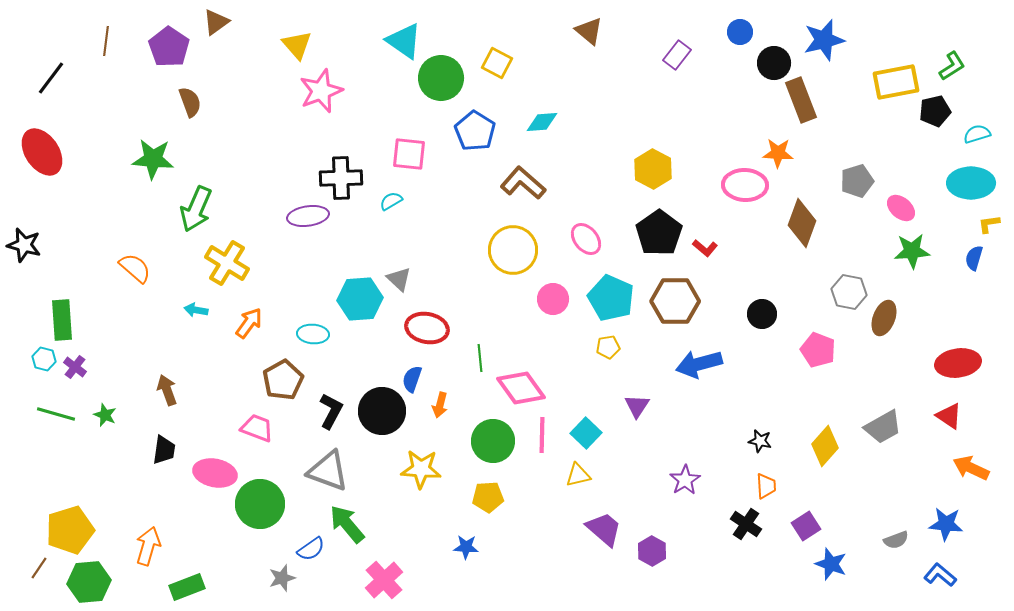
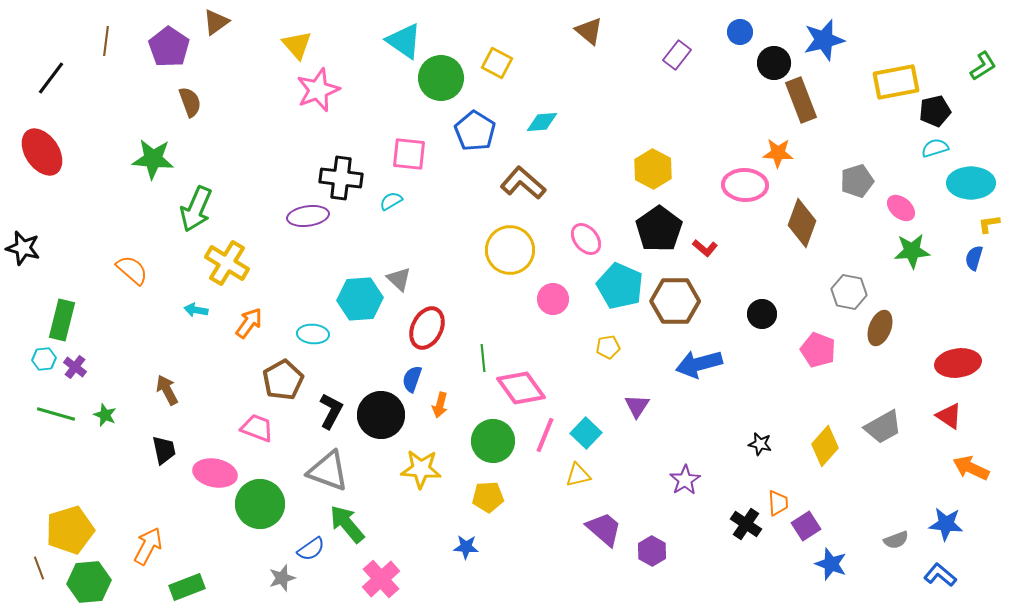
green L-shape at (952, 66): moved 31 px right
pink star at (321, 91): moved 3 px left, 1 px up
cyan semicircle at (977, 134): moved 42 px left, 14 px down
black cross at (341, 178): rotated 9 degrees clockwise
black pentagon at (659, 233): moved 4 px up
black star at (24, 245): moved 1 px left, 3 px down
yellow circle at (513, 250): moved 3 px left
orange semicircle at (135, 268): moved 3 px left, 2 px down
cyan pentagon at (611, 298): moved 9 px right, 12 px up
brown ellipse at (884, 318): moved 4 px left, 10 px down
green rectangle at (62, 320): rotated 18 degrees clockwise
red ellipse at (427, 328): rotated 75 degrees counterclockwise
green line at (480, 358): moved 3 px right
cyan hexagon at (44, 359): rotated 20 degrees counterclockwise
brown arrow at (167, 390): rotated 8 degrees counterclockwise
black circle at (382, 411): moved 1 px left, 4 px down
pink line at (542, 435): moved 3 px right; rotated 21 degrees clockwise
black star at (760, 441): moved 3 px down
black trapezoid at (164, 450): rotated 20 degrees counterclockwise
orange trapezoid at (766, 486): moved 12 px right, 17 px down
orange arrow at (148, 546): rotated 12 degrees clockwise
brown line at (39, 568): rotated 55 degrees counterclockwise
pink cross at (384, 580): moved 3 px left, 1 px up
